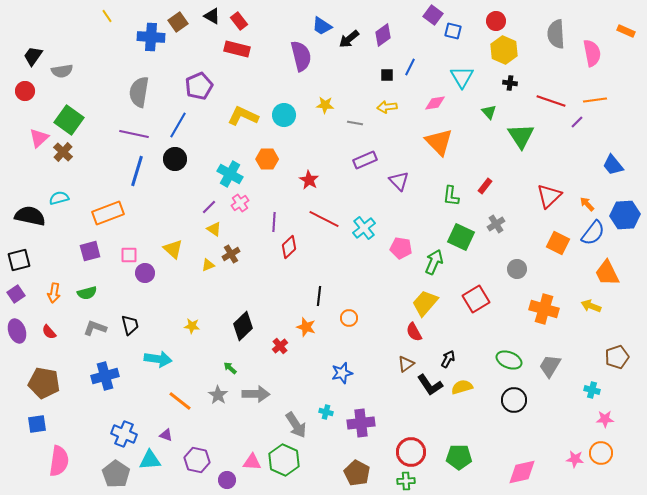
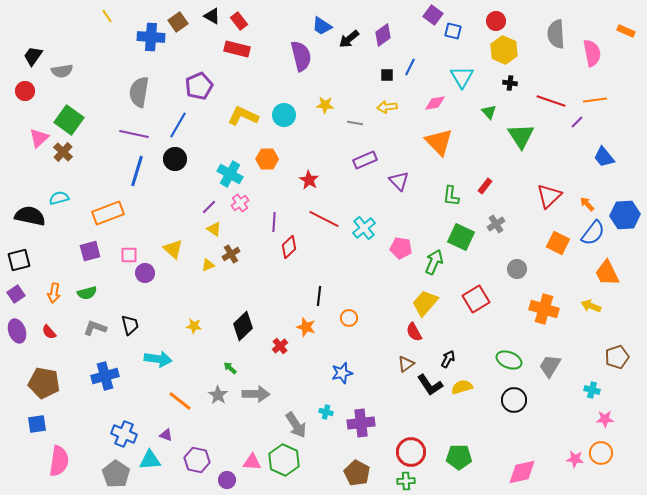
blue trapezoid at (613, 165): moved 9 px left, 8 px up
yellow star at (192, 326): moved 2 px right
